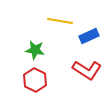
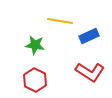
green star: moved 5 px up
red L-shape: moved 3 px right, 2 px down
